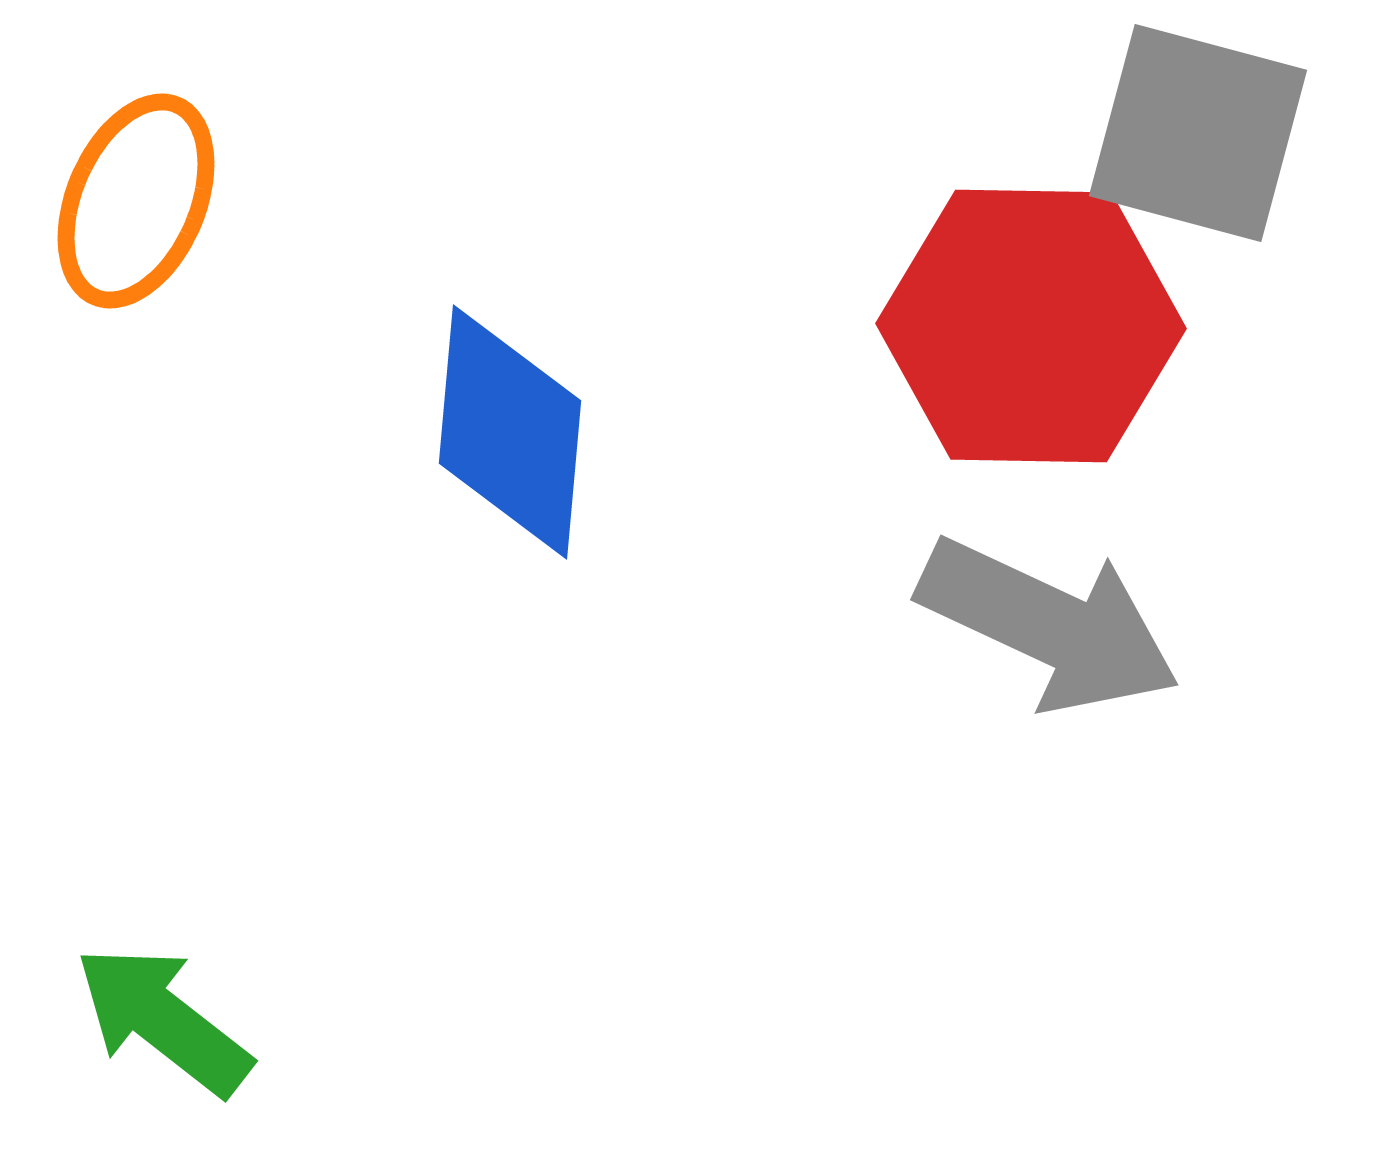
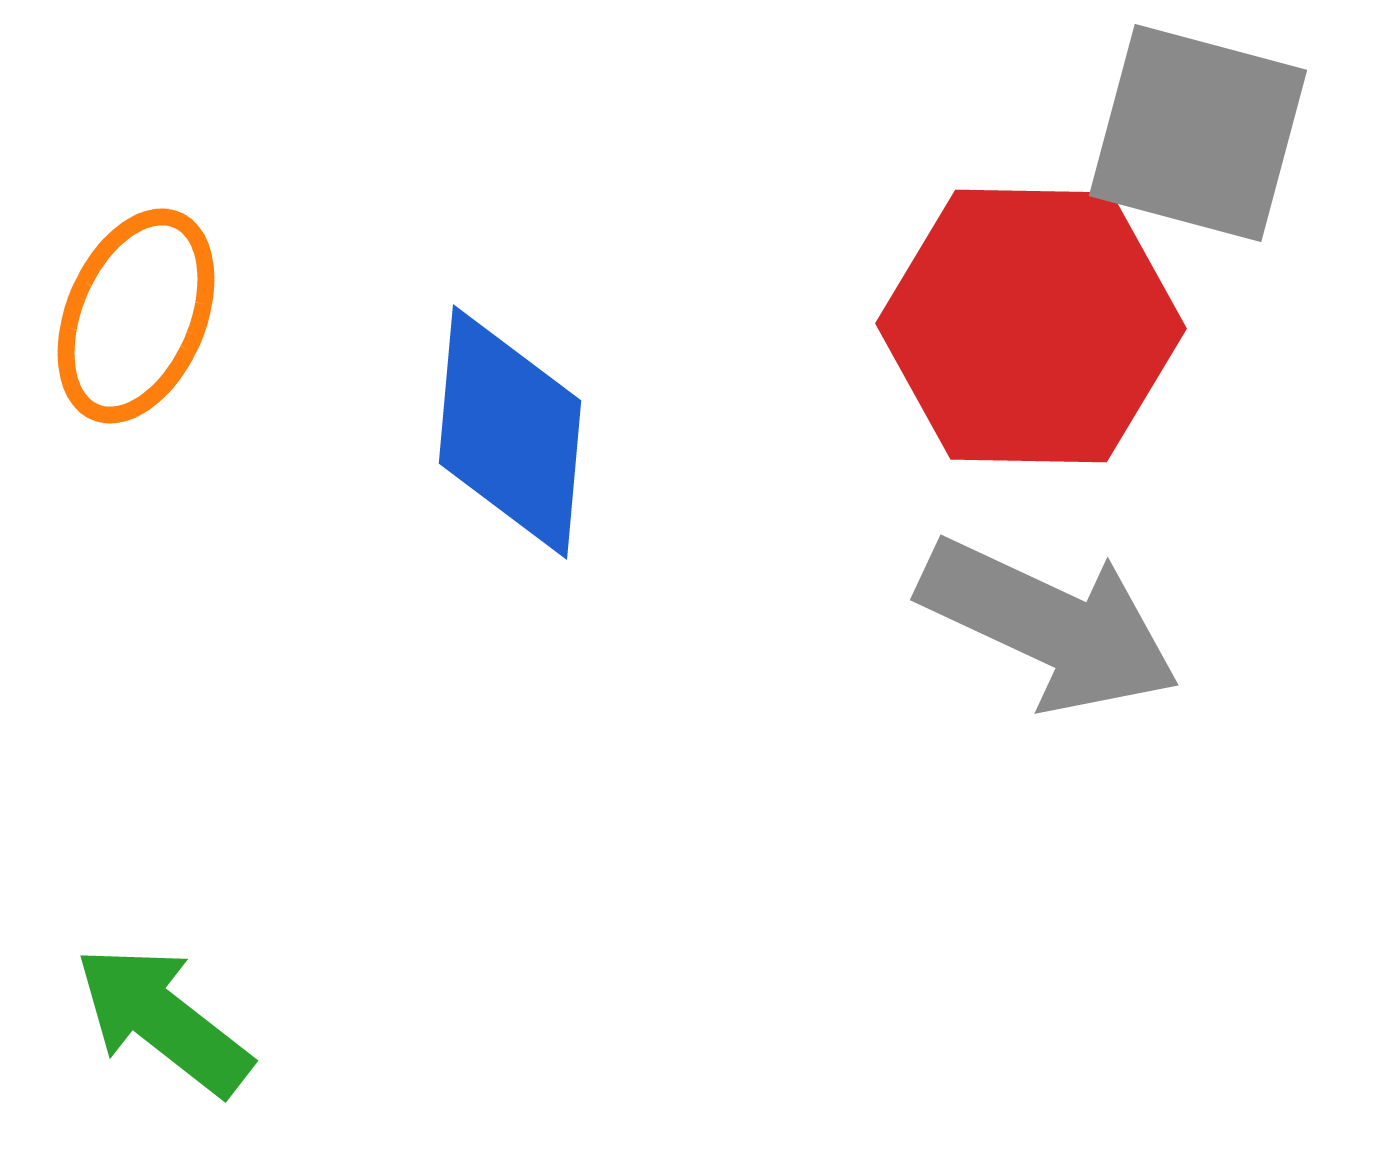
orange ellipse: moved 115 px down
